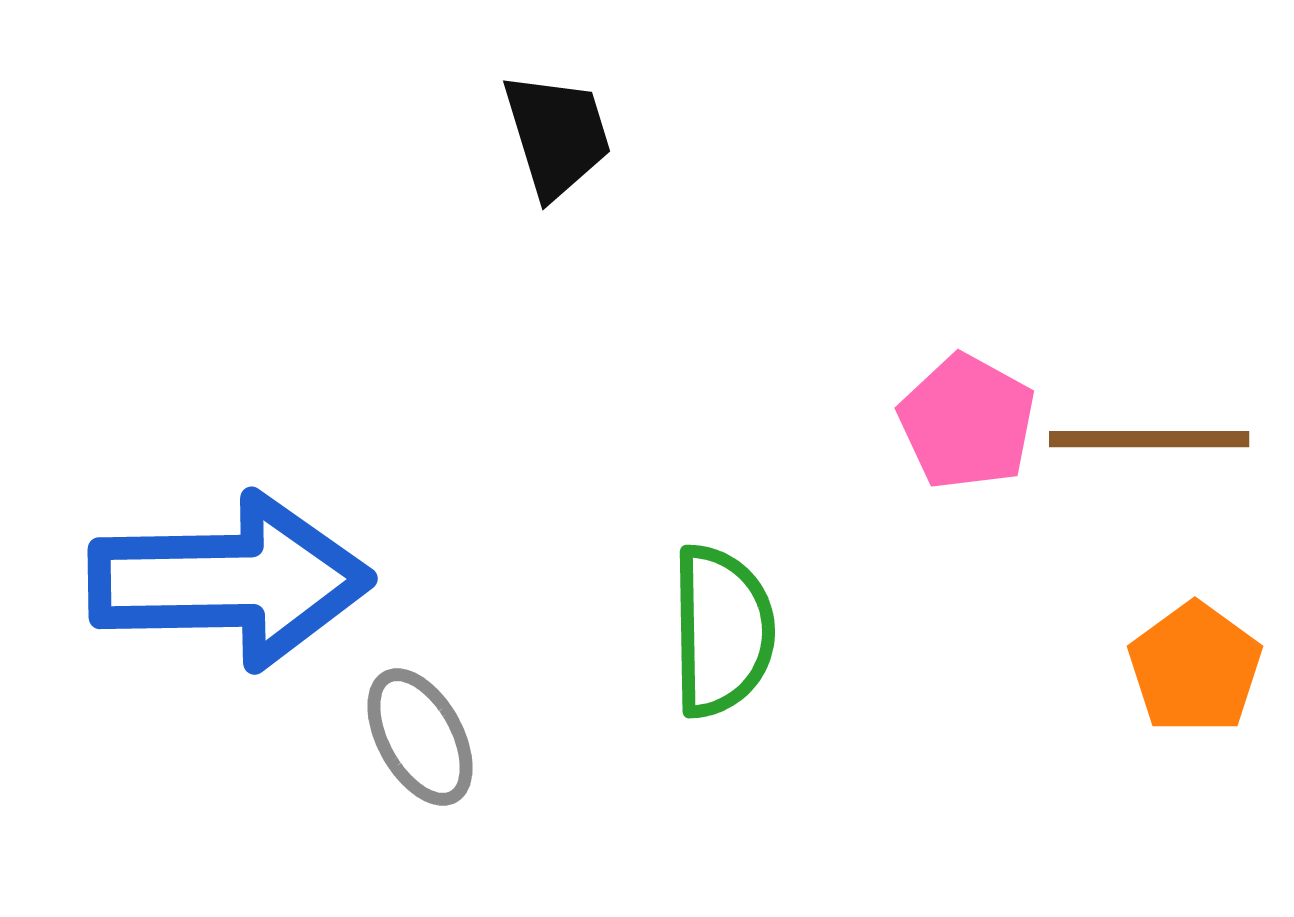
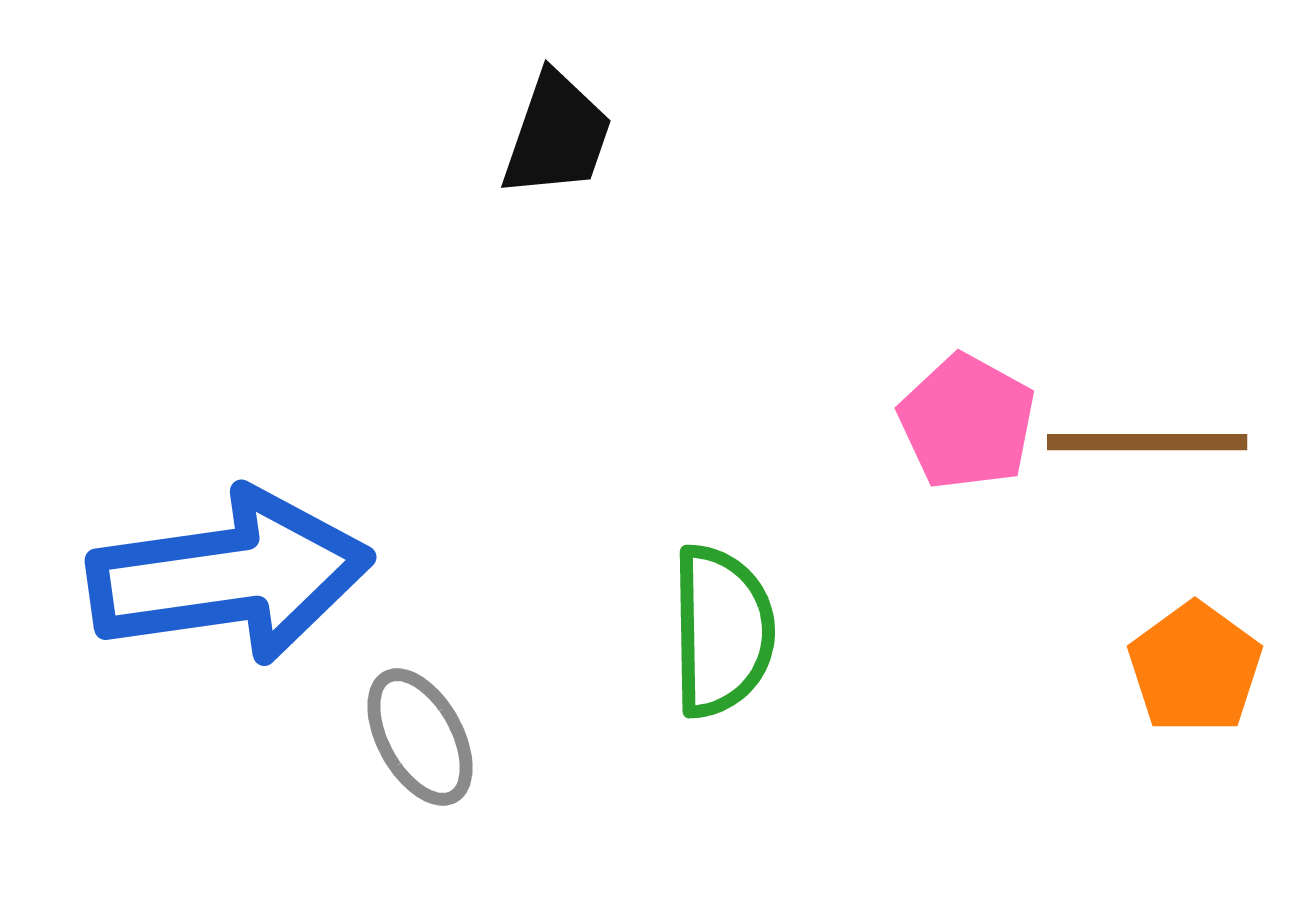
black trapezoid: rotated 36 degrees clockwise
brown line: moved 2 px left, 3 px down
blue arrow: moved 5 px up; rotated 7 degrees counterclockwise
